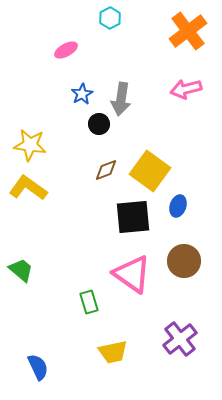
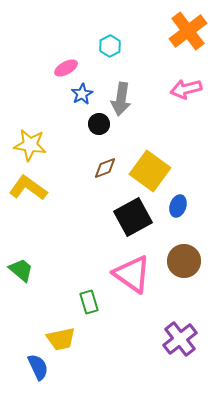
cyan hexagon: moved 28 px down
pink ellipse: moved 18 px down
brown diamond: moved 1 px left, 2 px up
black square: rotated 24 degrees counterclockwise
yellow trapezoid: moved 52 px left, 13 px up
